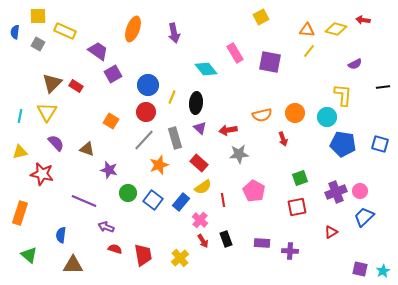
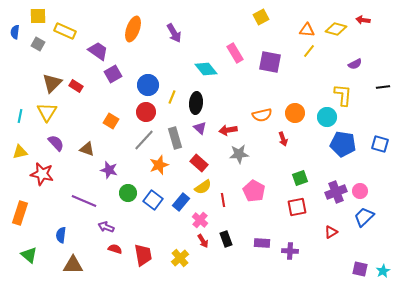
purple arrow at (174, 33): rotated 18 degrees counterclockwise
